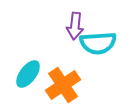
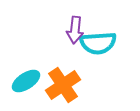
purple arrow: moved 4 px down
cyan ellipse: moved 2 px left, 7 px down; rotated 20 degrees clockwise
